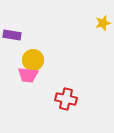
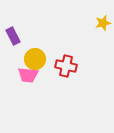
purple rectangle: moved 1 px right, 1 px down; rotated 54 degrees clockwise
yellow circle: moved 2 px right, 1 px up
red cross: moved 33 px up
